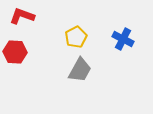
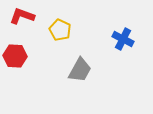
yellow pentagon: moved 16 px left, 7 px up; rotated 20 degrees counterclockwise
red hexagon: moved 4 px down
